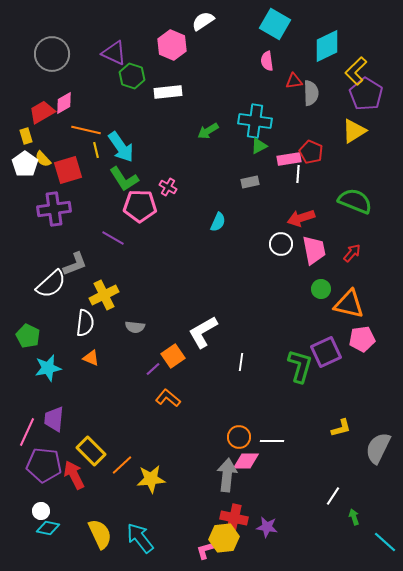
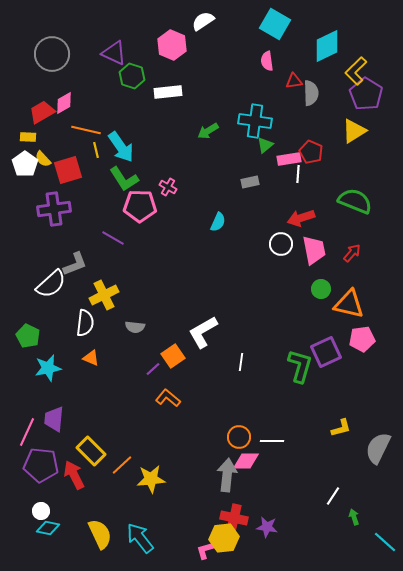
yellow rectangle at (26, 136): moved 2 px right, 1 px down; rotated 70 degrees counterclockwise
green triangle at (259, 146): moved 6 px right, 1 px up; rotated 12 degrees counterclockwise
purple pentagon at (44, 465): moved 3 px left
